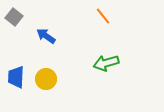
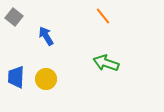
blue arrow: rotated 24 degrees clockwise
green arrow: rotated 35 degrees clockwise
